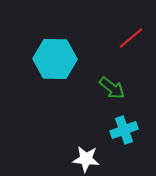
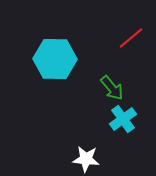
green arrow: rotated 12 degrees clockwise
cyan cross: moved 1 px left, 11 px up; rotated 16 degrees counterclockwise
